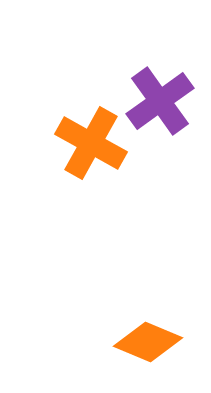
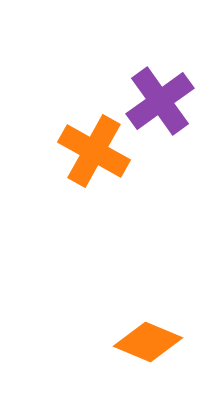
orange cross: moved 3 px right, 8 px down
